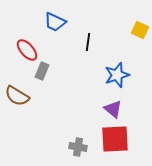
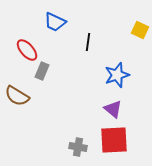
red square: moved 1 px left, 1 px down
